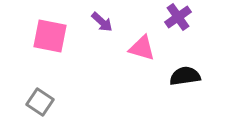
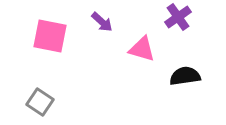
pink triangle: moved 1 px down
